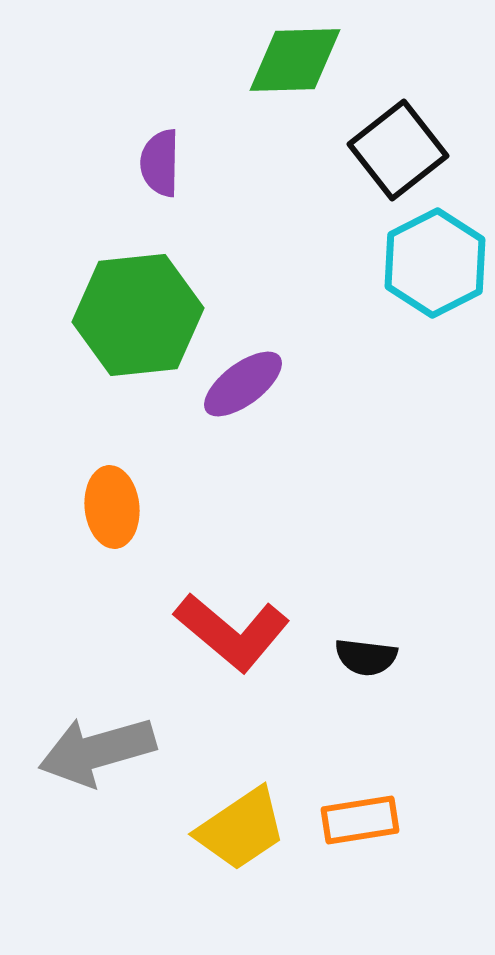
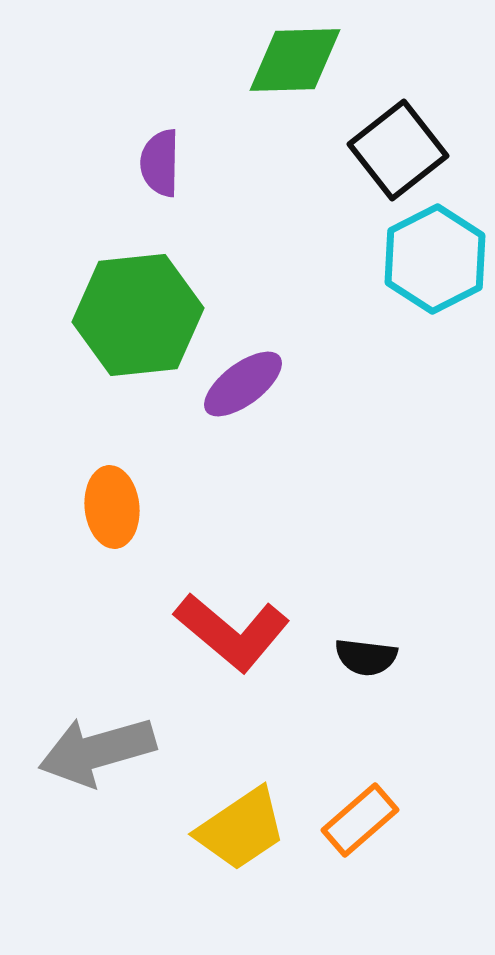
cyan hexagon: moved 4 px up
orange rectangle: rotated 32 degrees counterclockwise
